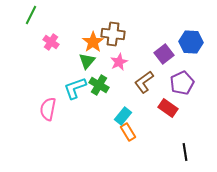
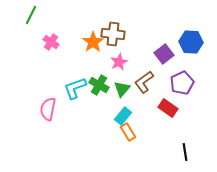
green triangle: moved 35 px right, 28 px down
